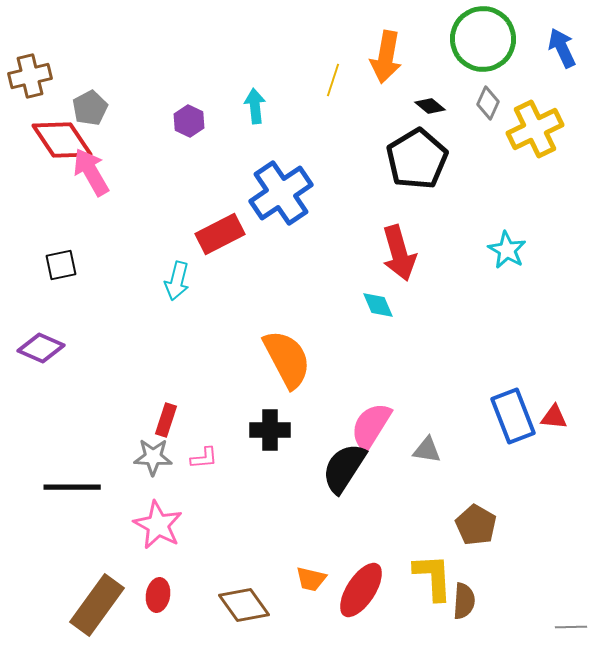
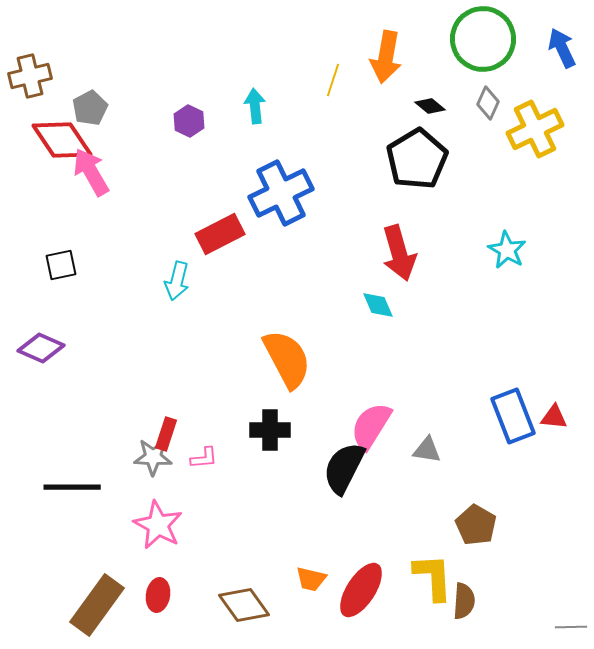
blue cross at (281, 193): rotated 8 degrees clockwise
red rectangle at (166, 420): moved 14 px down
black semicircle at (344, 468): rotated 6 degrees counterclockwise
